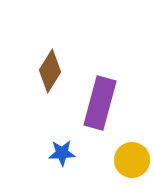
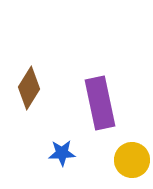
brown diamond: moved 21 px left, 17 px down
purple rectangle: rotated 27 degrees counterclockwise
